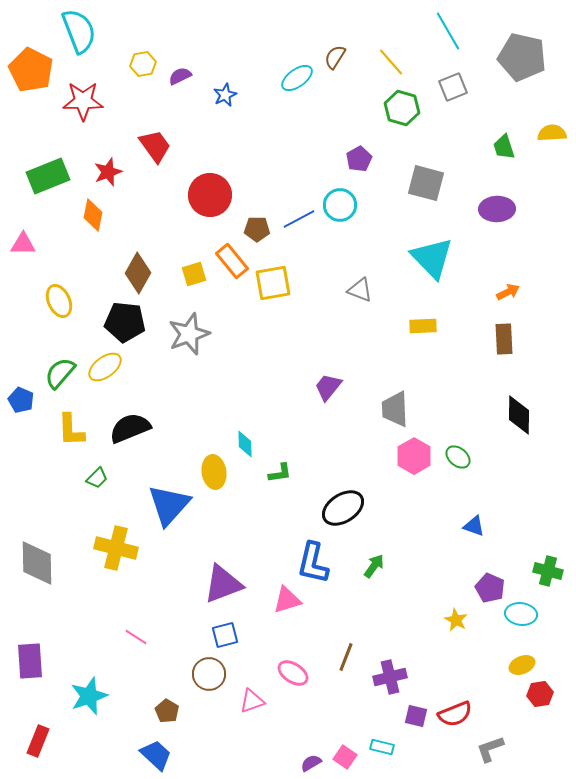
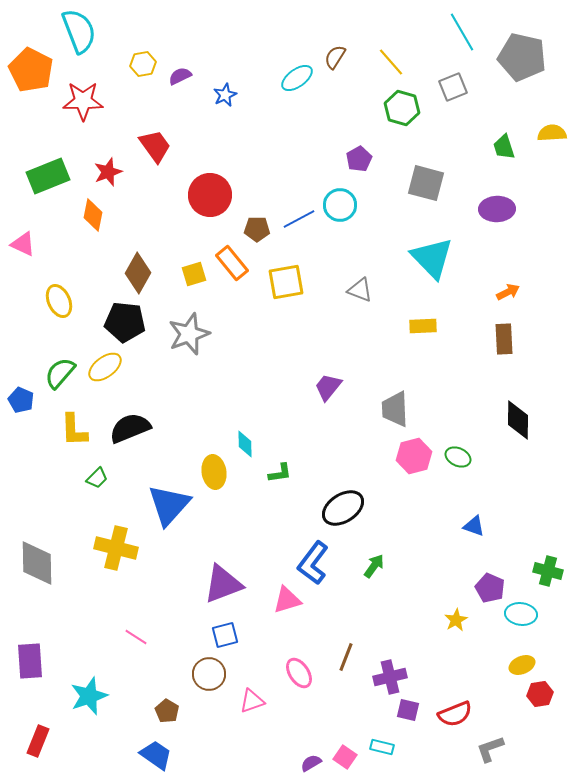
cyan line at (448, 31): moved 14 px right, 1 px down
pink triangle at (23, 244): rotated 24 degrees clockwise
orange rectangle at (232, 261): moved 2 px down
yellow square at (273, 283): moved 13 px right, 1 px up
black diamond at (519, 415): moved 1 px left, 5 px down
yellow L-shape at (71, 430): moved 3 px right
pink hexagon at (414, 456): rotated 16 degrees clockwise
green ellipse at (458, 457): rotated 15 degrees counterclockwise
blue L-shape at (313, 563): rotated 24 degrees clockwise
yellow star at (456, 620): rotated 15 degrees clockwise
pink ellipse at (293, 673): moved 6 px right; rotated 24 degrees clockwise
purple square at (416, 716): moved 8 px left, 6 px up
blue trapezoid at (156, 755): rotated 8 degrees counterclockwise
